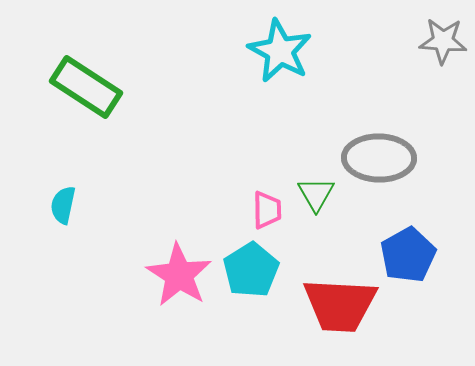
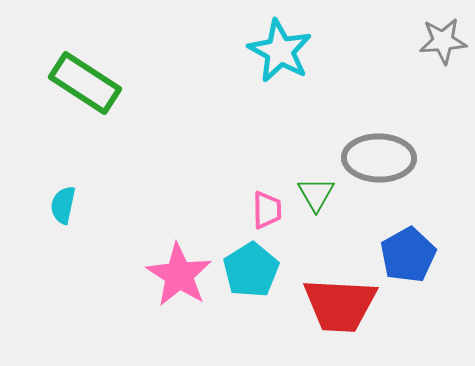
gray star: rotated 9 degrees counterclockwise
green rectangle: moved 1 px left, 4 px up
